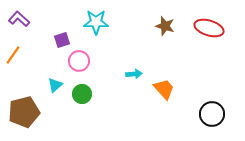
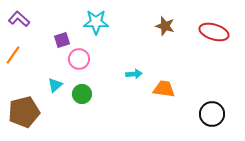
red ellipse: moved 5 px right, 4 px down
pink circle: moved 2 px up
orange trapezoid: rotated 40 degrees counterclockwise
